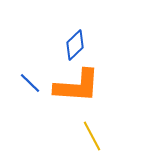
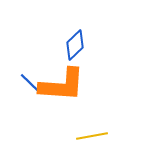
orange L-shape: moved 15 px left, 1 px up
yellow line: rotated 72 degrees counterclockwise
